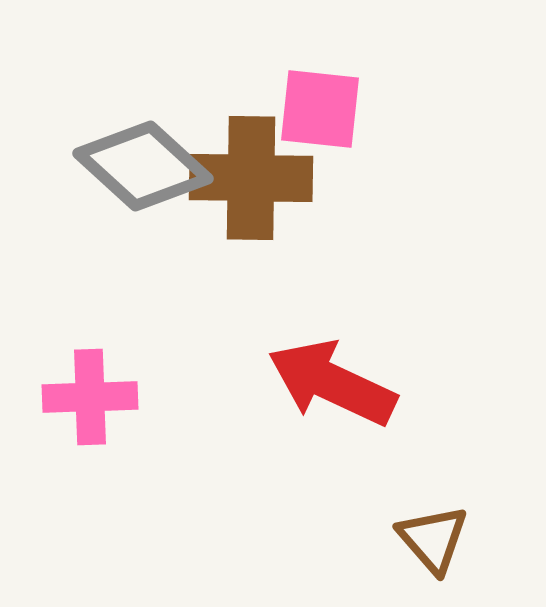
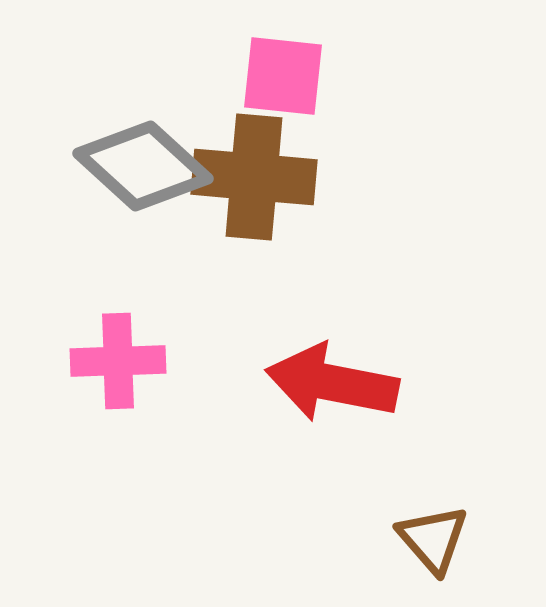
pink square: moved 37 px left, 33 px up
brown cross: moved 3 px right, 1 px up; rotated 4 degrees clockwise
red arrow: rotated 14 degrees counterclockwise
pink cross: moved 28 px right, 36 px up
